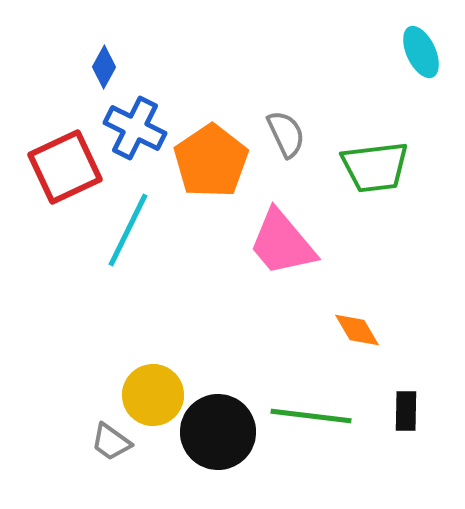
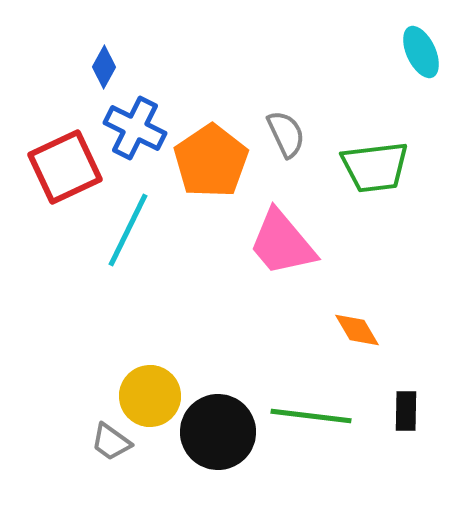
yellow circle: moved 3 px left, 1 px down
